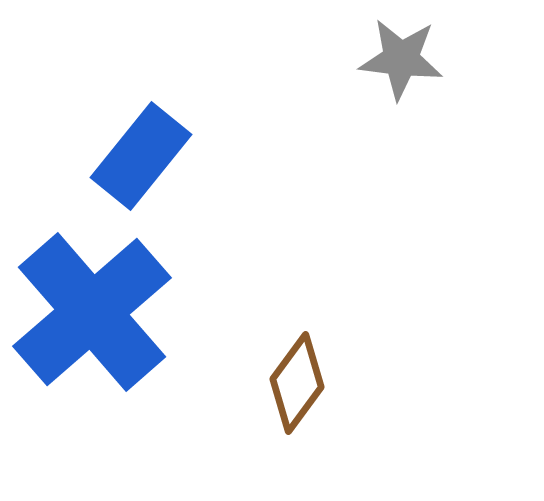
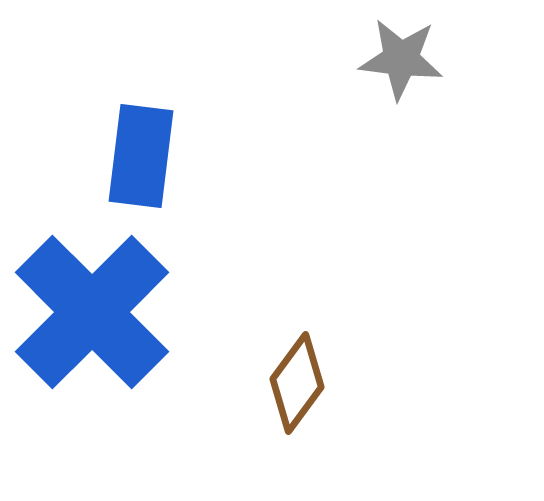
blue rectangle: rotated 32 degrees counterclockwise
blue cross: rotated 4 degrees counterclockwise
